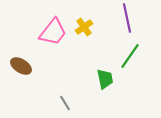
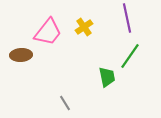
pink trapezoid: moved 5 px left
brown ellipse: moved 11 px up; rotated 35 degrees counterclockwise
green trapezoid: moved 2 px right, 2 px up
